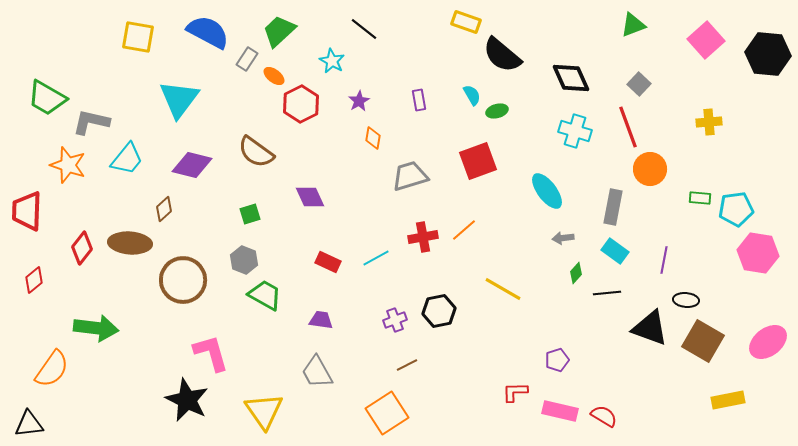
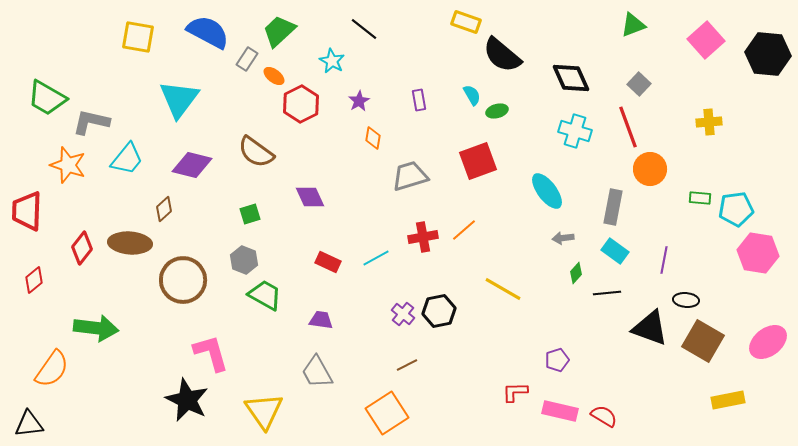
purple cross at (395, 320): moved 8 px right, 6 px up; rotated 30 degrees counterclockwise
